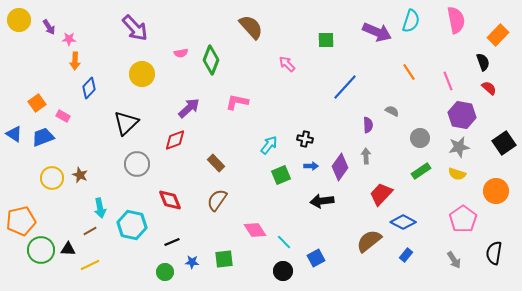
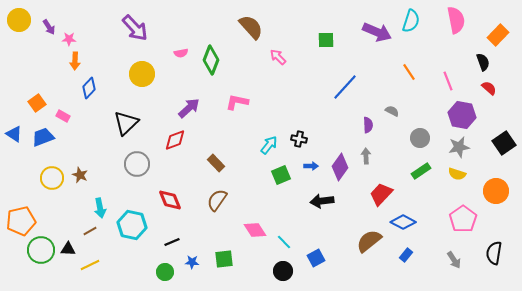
pink arrow at (287, 64): moved 9 px left, 7 px up
black cross at (305, 139): moved 6 px left
